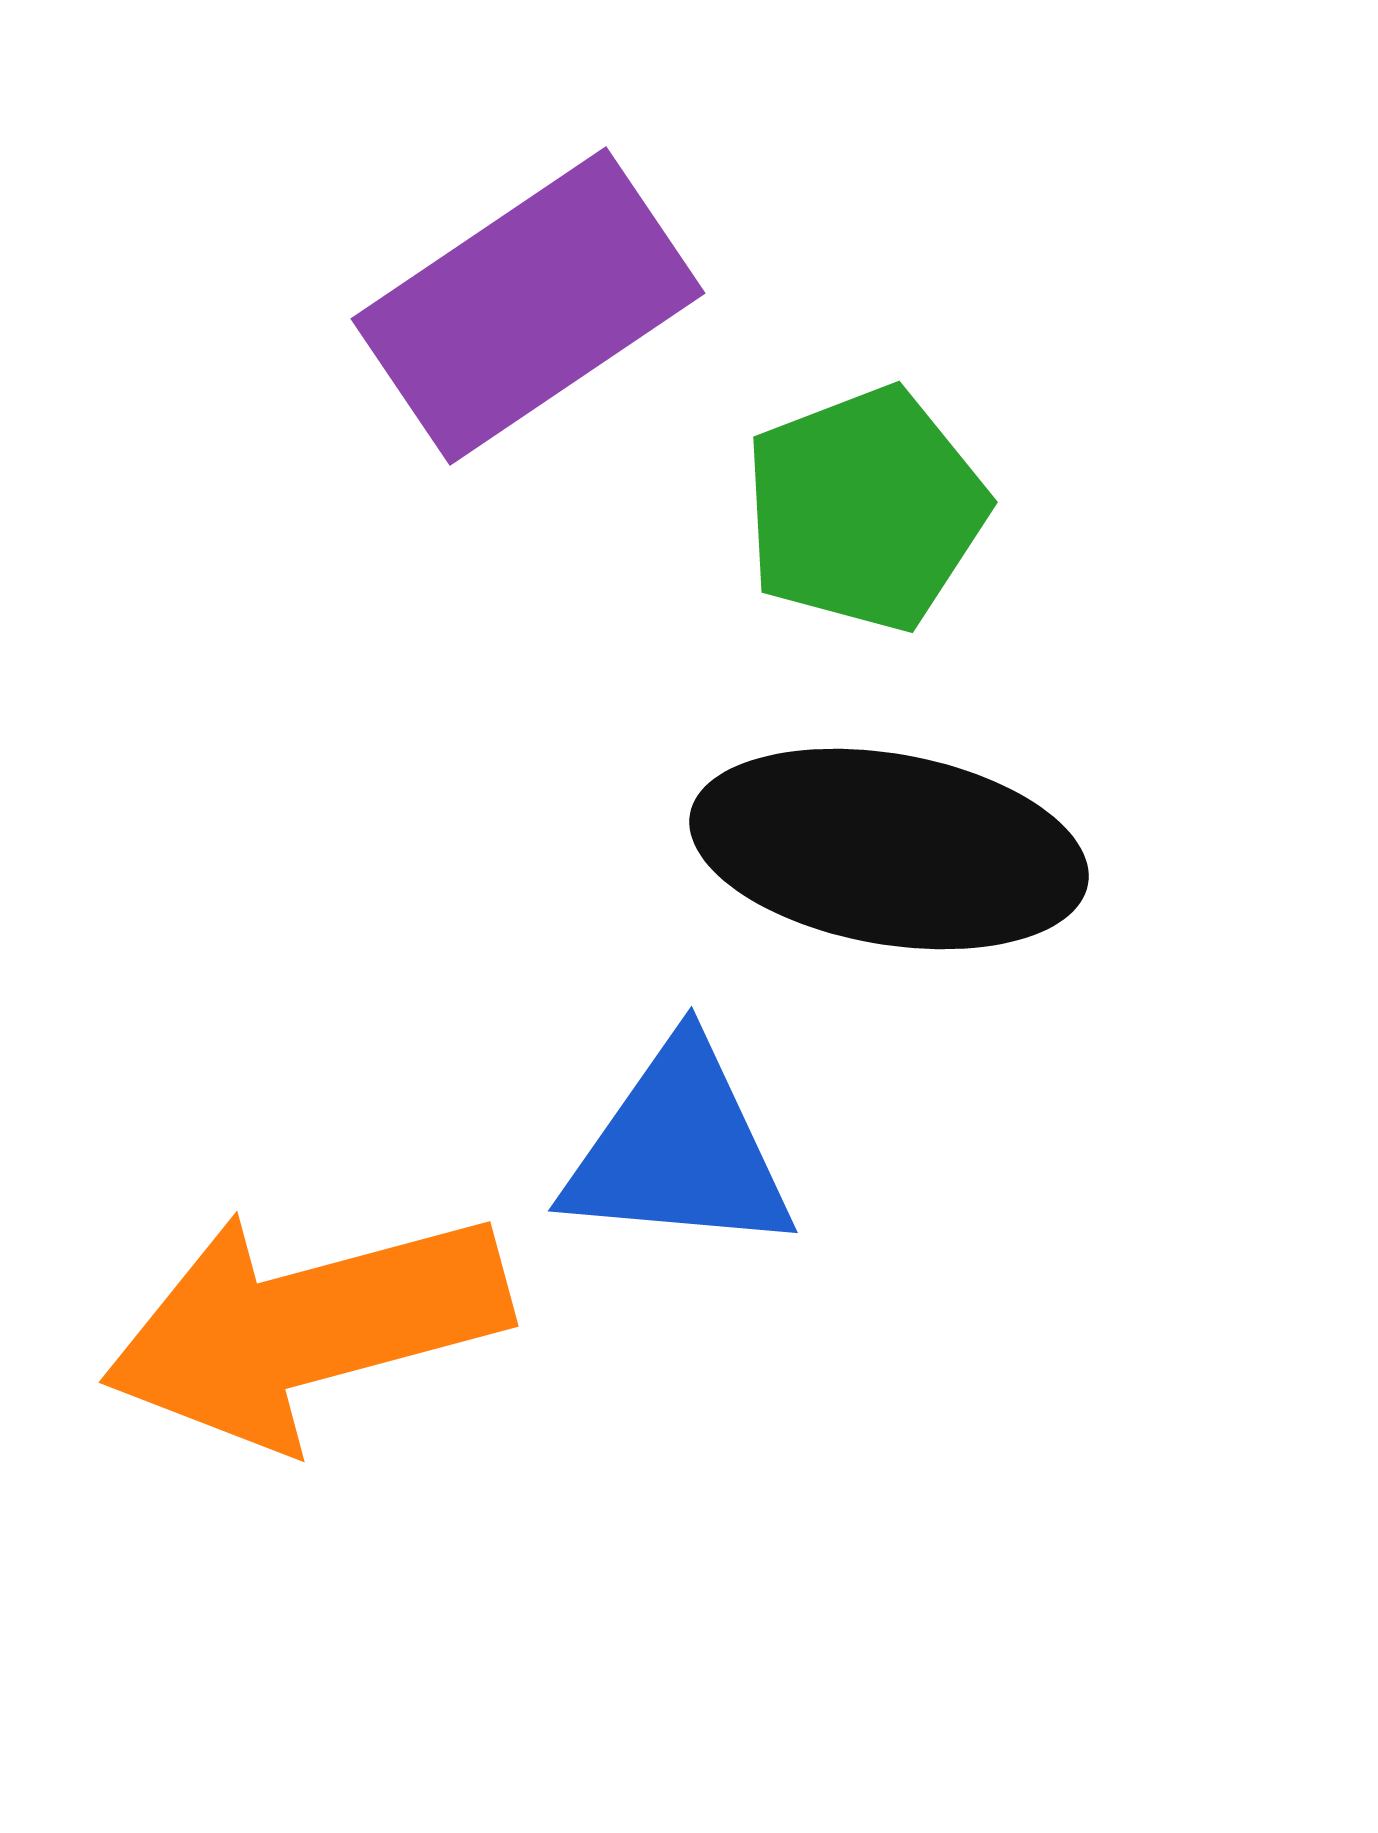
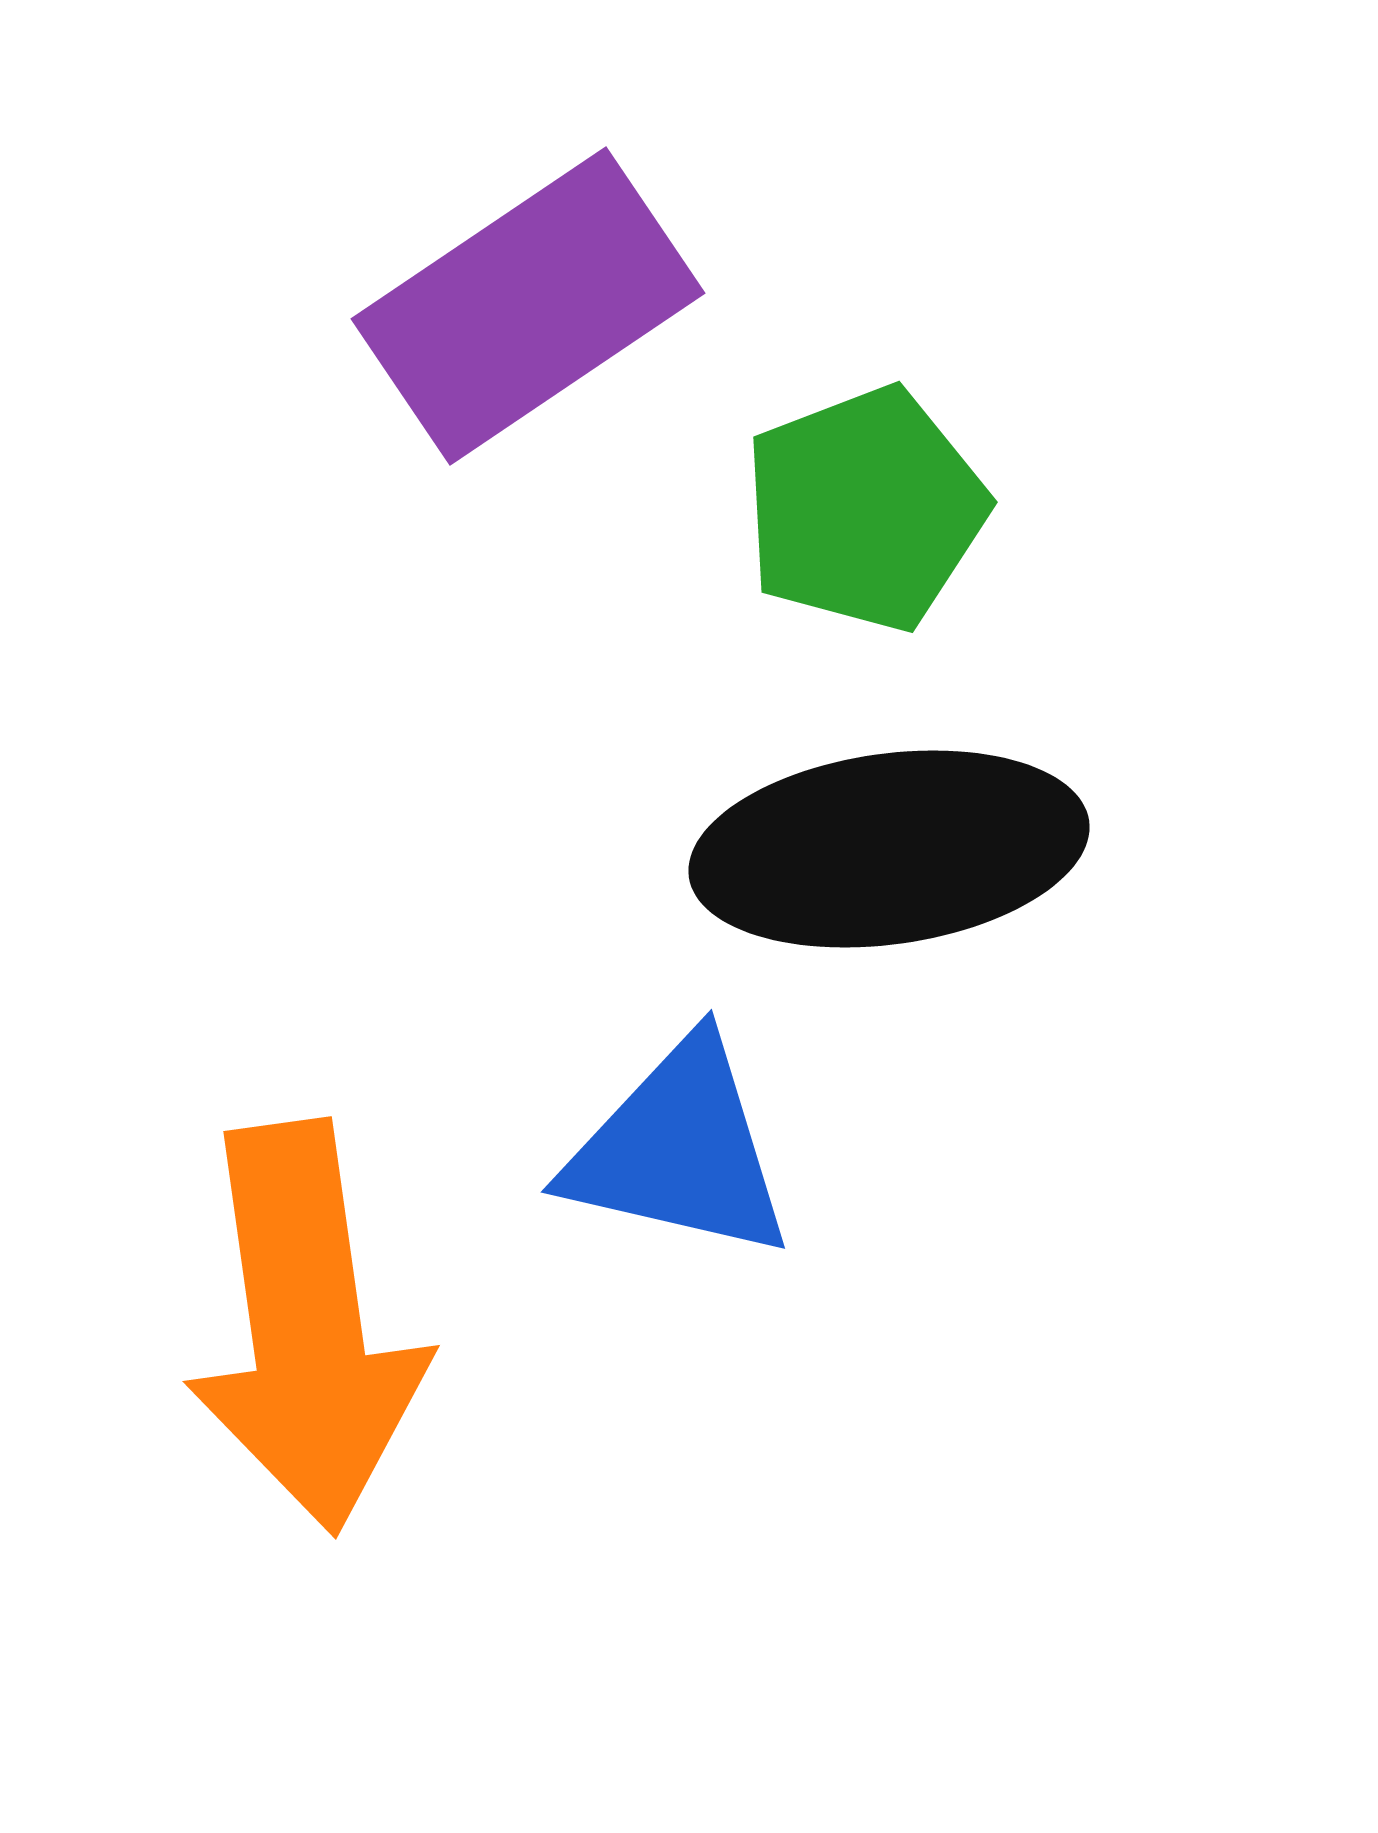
black ellipse: rotated 18 degrees counterclockwise
blue triangle: rotated 8 degrees clockwise
orange arrow: rotated 83 degrees counterclockwise
